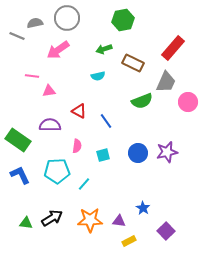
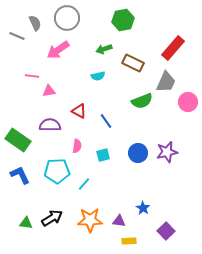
gray semicircle: rotated 77 degrees clockwise
yellow rectangle: rotated 24 degrees clockwise
